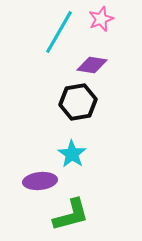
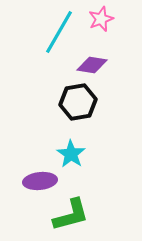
cyan star: moved 1 px left
